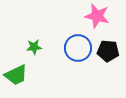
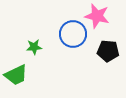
blue circle: moved 5 px left, 14 px up
